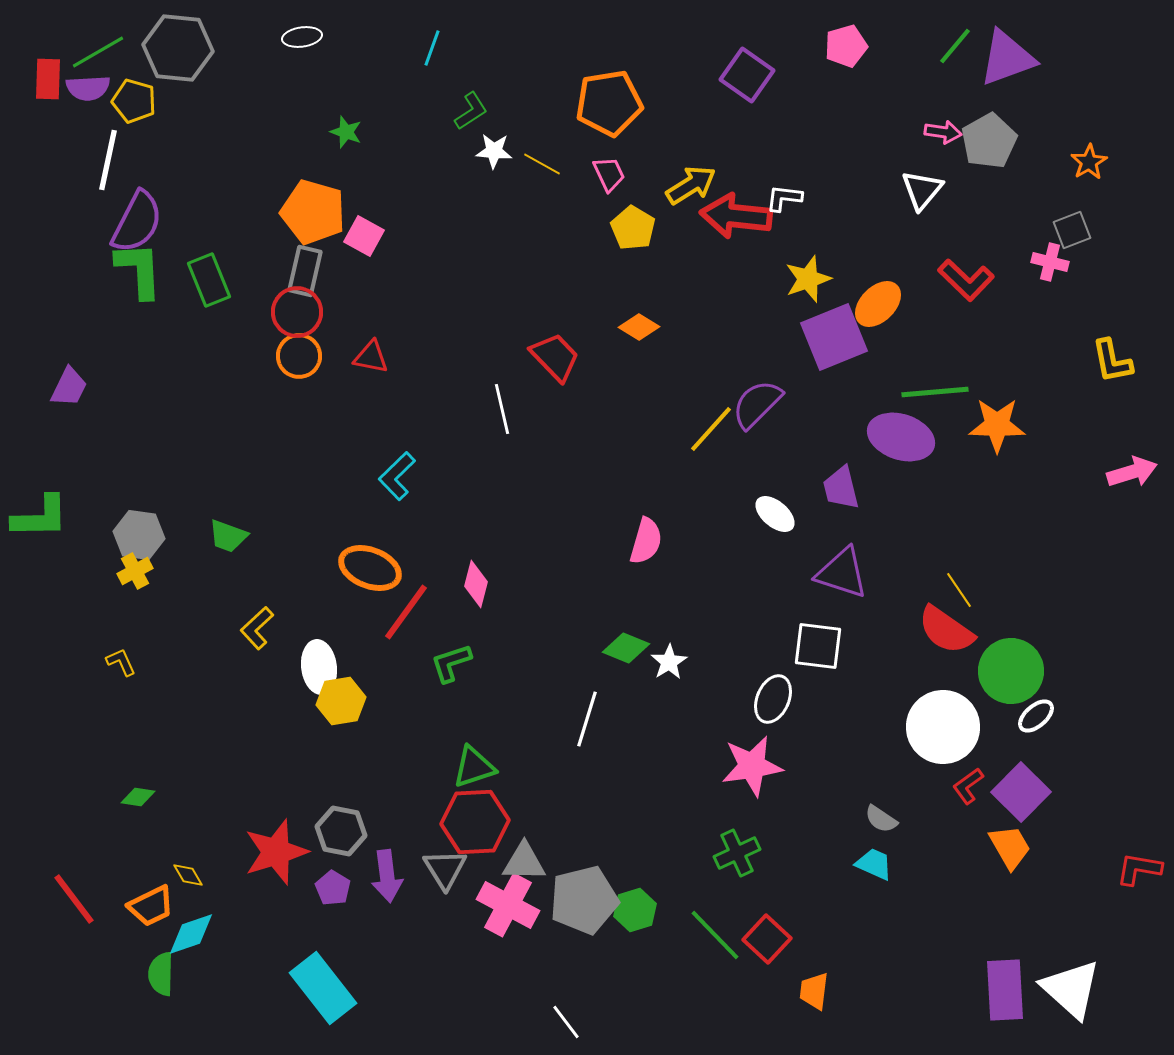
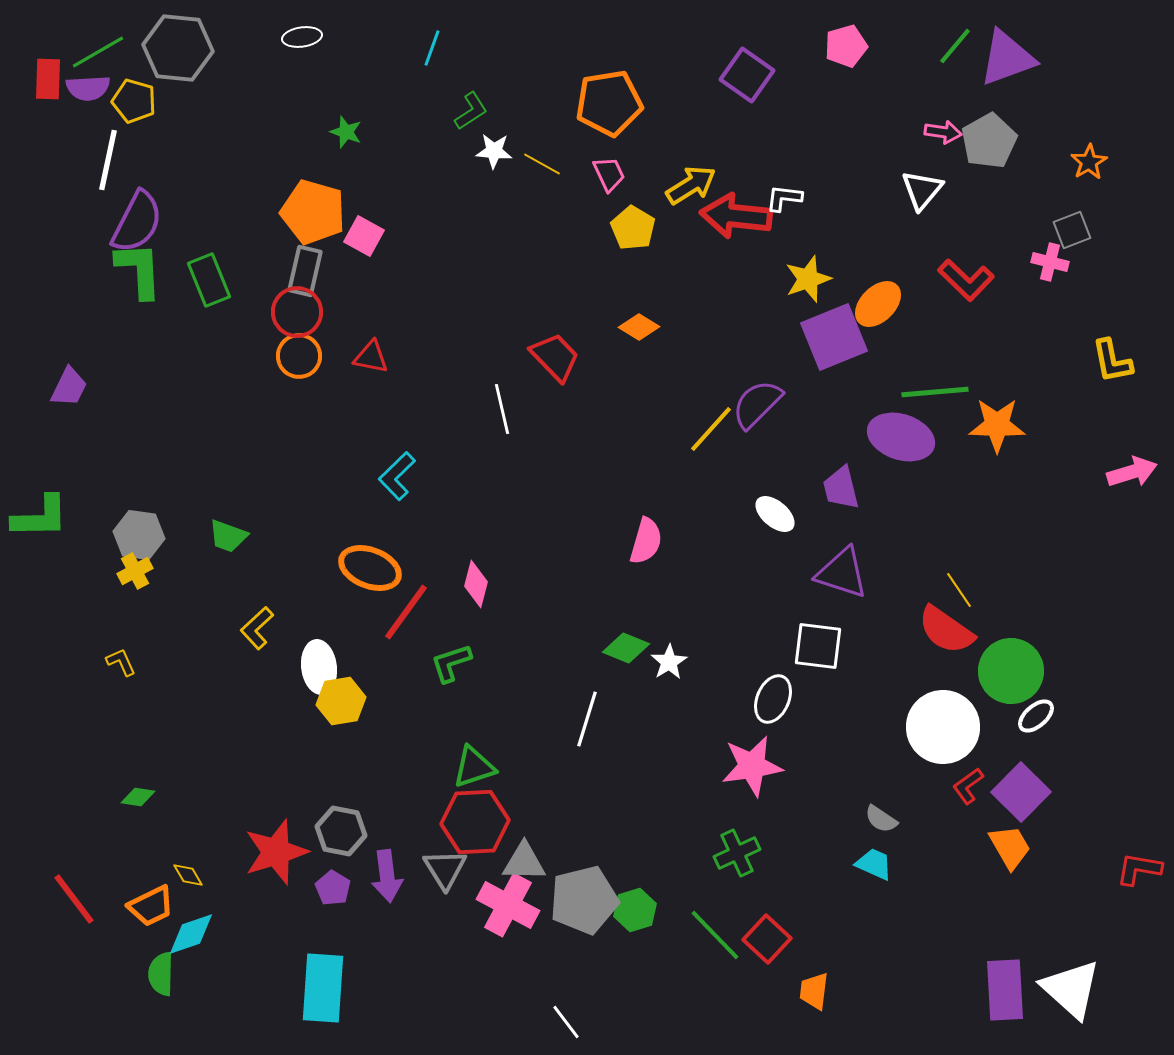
cyan rectangle at (323, 988): rotated 42 degrees clockwise
